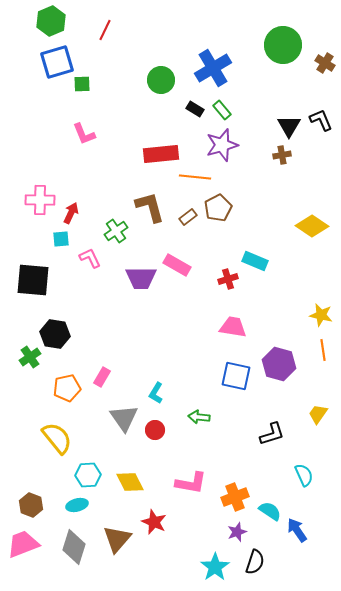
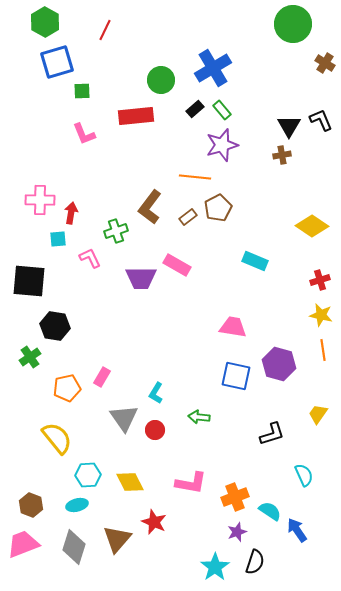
green hexagon at (51, 21): moved 6 px left, 1 px down; rotated 8 degrees counterclockwise
green circle at (283, 45): moved 10 px right, 21 px up
green square at (82, 84): moved 7 px down
black rectangle at (195, 109): rotated 72 degrees counterclockwise
red rectangle at (161, 154): moved 25 px left, 38 px up
brown L-shape at (150, 207): rotated 128 degrees counterclockwise
red arrow at (71, 213): rotated 15 degrees counterclockwise
green cross at (116, 231): rotated 15 degrees clockwise
cyan square at (61, 239): moved 3 px left
red cross at (228, 279): moved 92 px right, 1 px down
black square at (33, 280): moved 4 px left, 1 px down
black hexagon at (55, 334): moved 8 px up
